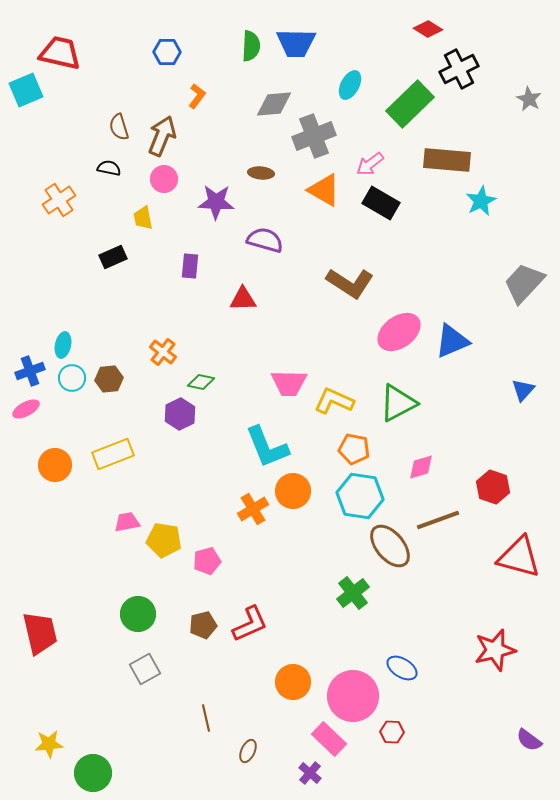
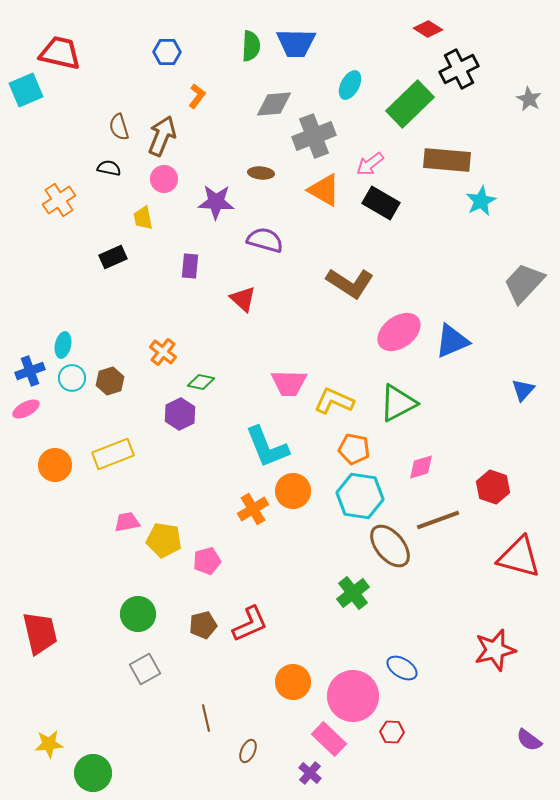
red triangle at (243, 299): rotated 44 degrees clockwise
brown hexagon at (109, 379): moved 1 px right, 2 px down; rotated 12 degrees counterclockwise
